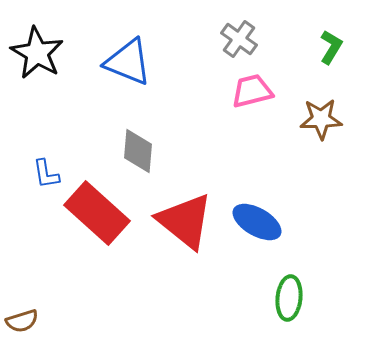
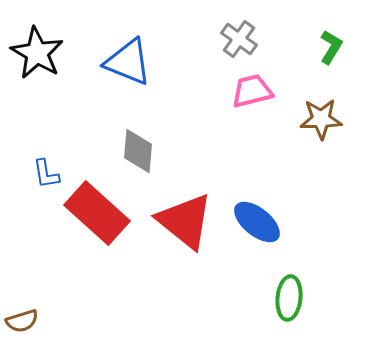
blue ellipse: rotated 9 degrees clockwise
